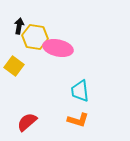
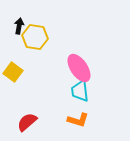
pink ellipse: moved 21 px right, 20 px down; rotated 44 degrees clockwise
yellow square: moved 1 px left, 6 px down
